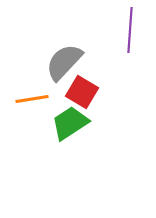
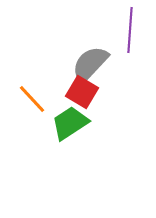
gray semicircle: moved 26 px right, 2 px down
orange line: rotated 56 degrees clockwise
